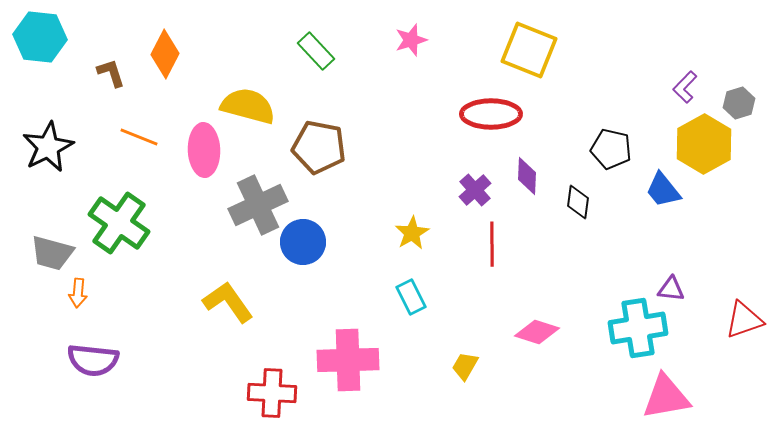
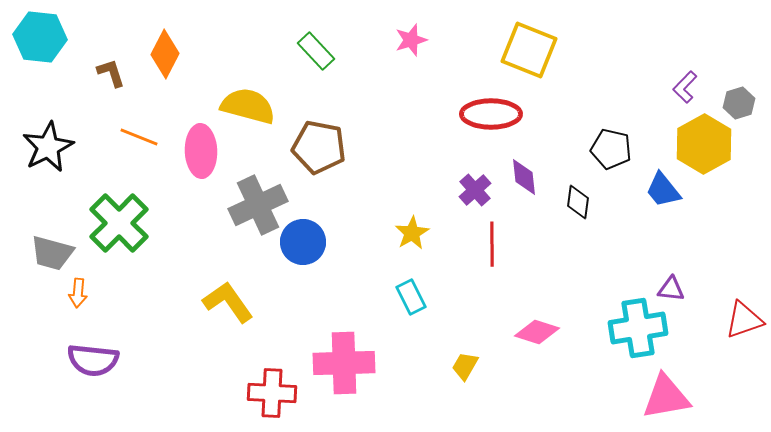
pink ellipse: moved 3 px left, 1 px down
purple diamond: moved 3 px left, 1 px down; rotated 9 degrees counterclockwise
green cross: rotated 10 degrees clockwise
pink cross: moved 4 px left, 3 px down
